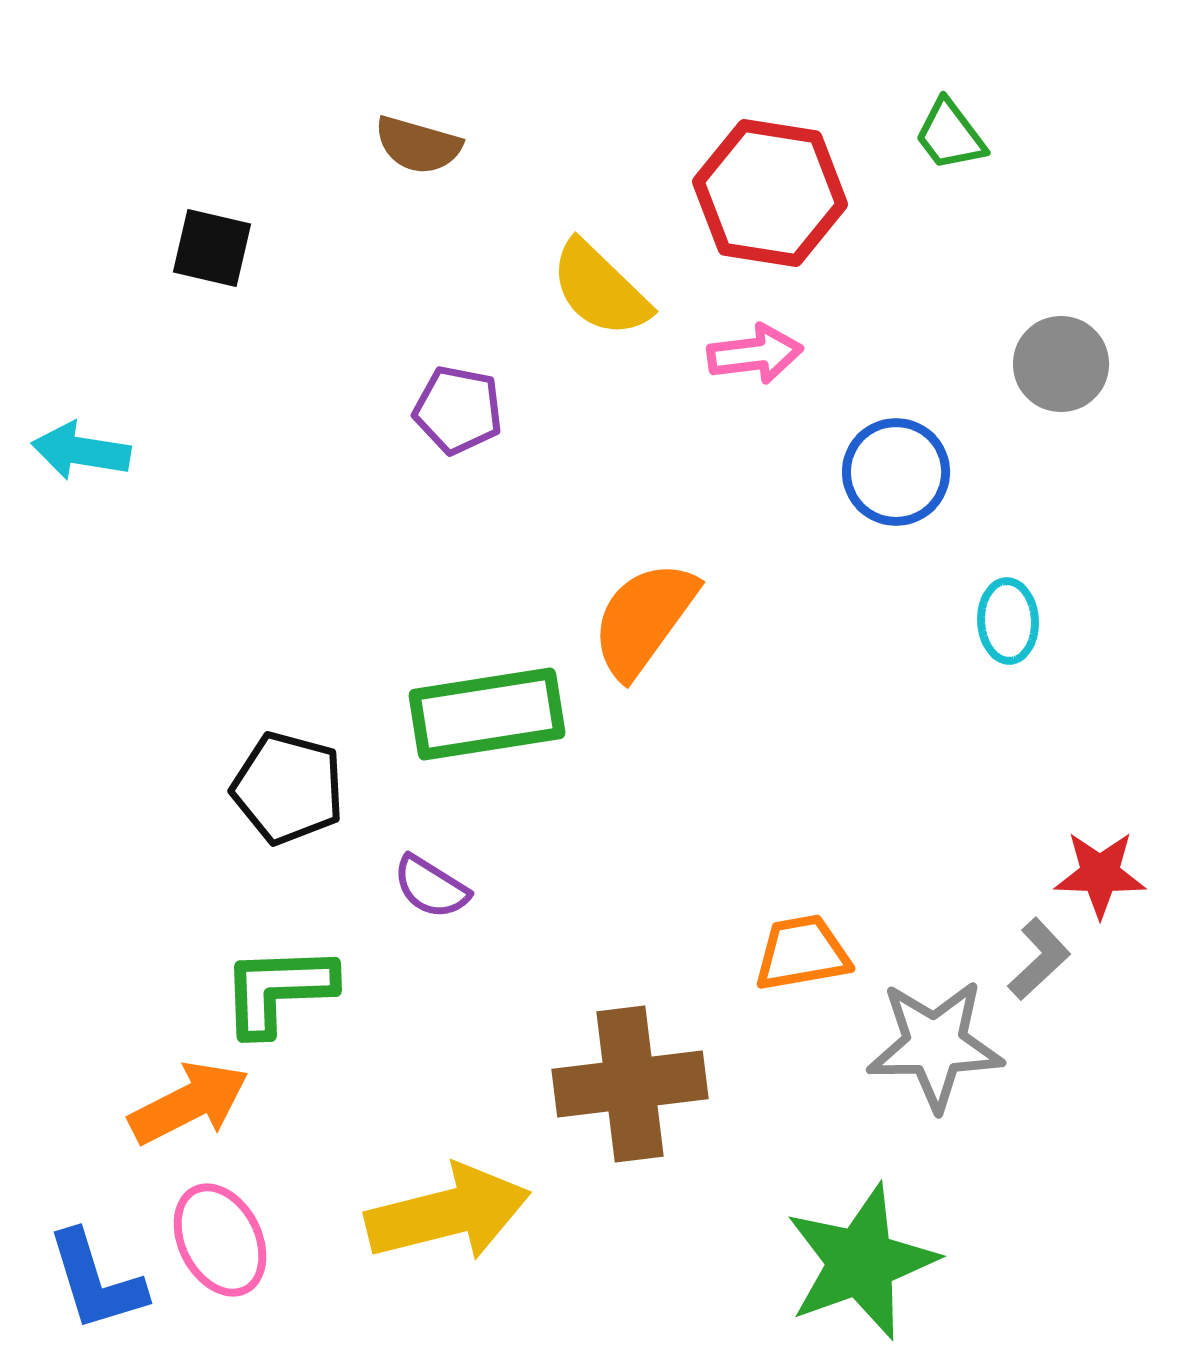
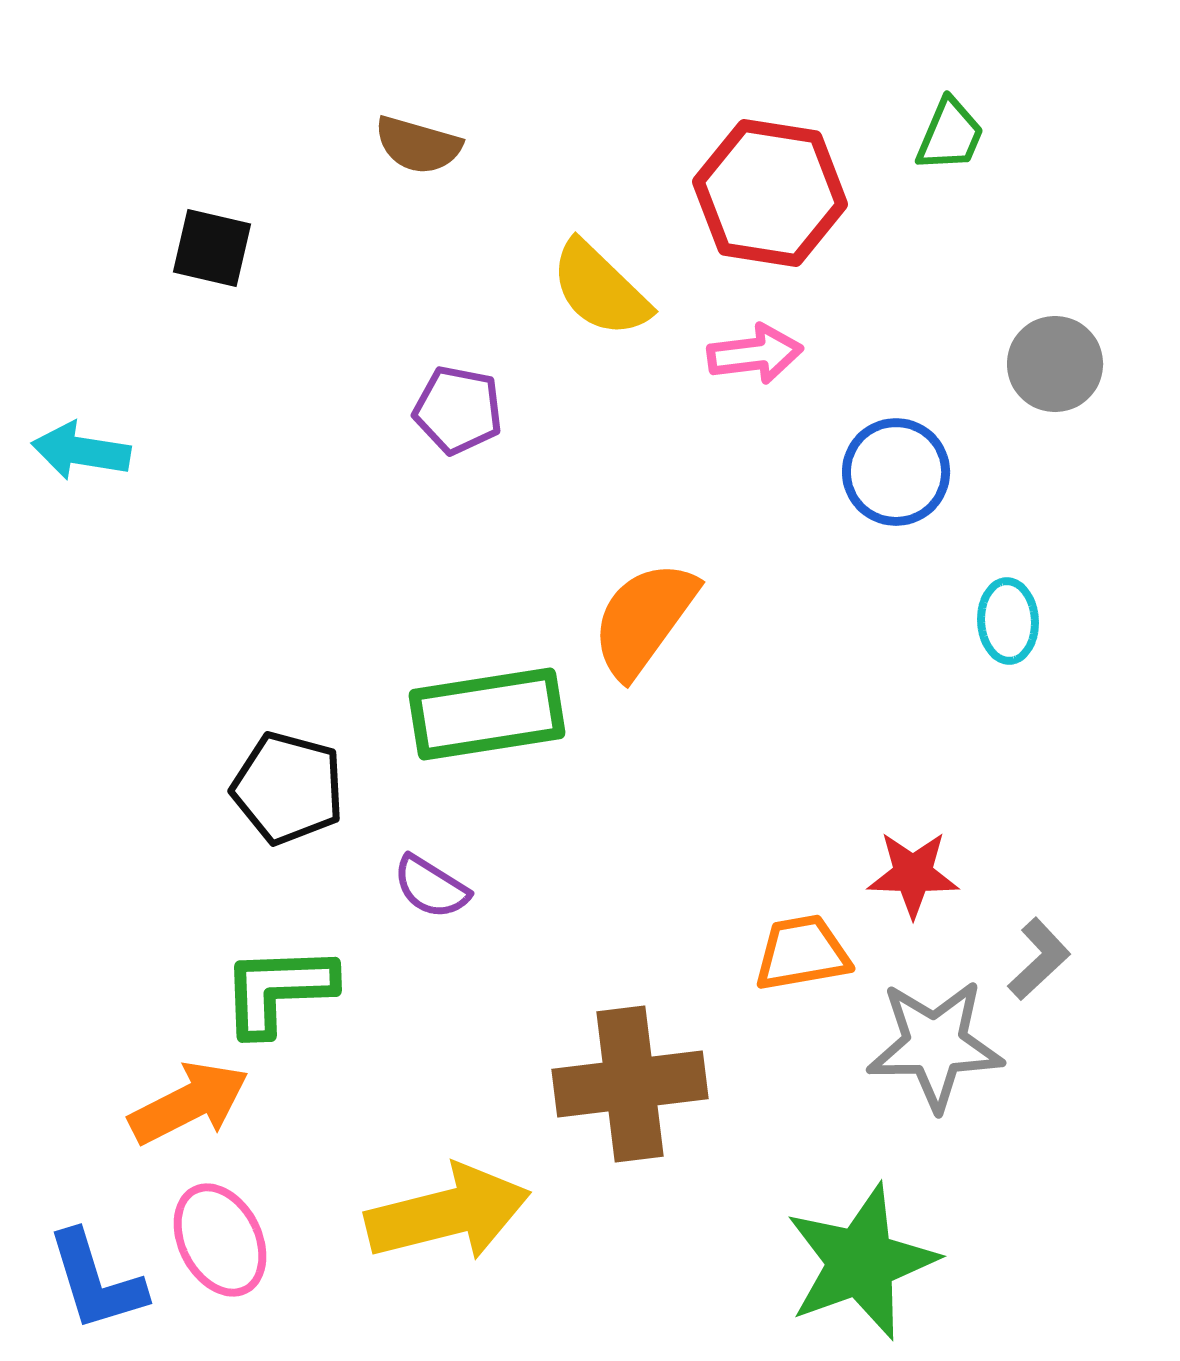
green trapezoid: rotated 120 degrees counterclockwise
gray circle: moved 6 px left
red star: moved 187 px left
